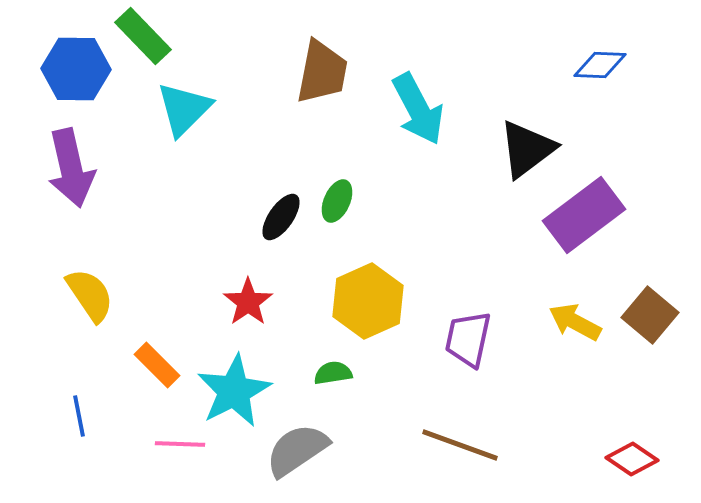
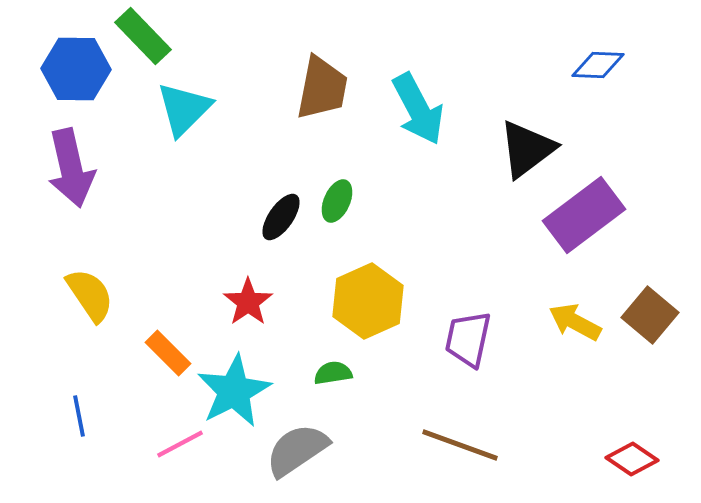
blue diamond: moved 2 px left
brown trapezoid: moved 16 px down
orange rectangle: moved 11 px right, 12 px up
pink line: rotated 30 degrees counterclockwise
